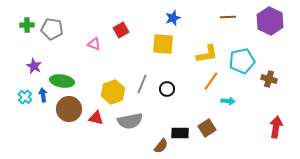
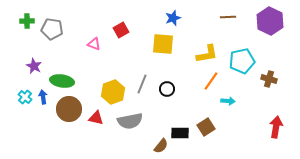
green cross: moved 4 px up
blue arrow: moved 2 px down
brown square: moved 1 px left, 1 px up
